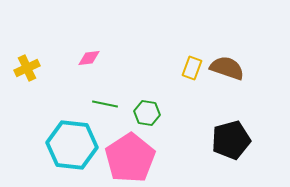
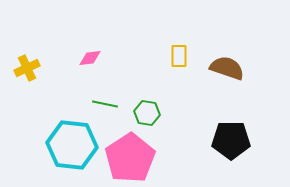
pink diamond: moved 1 px right
yellow rectangle: moved 13 px left, 12 px up; rotated 20 degrees counterclockwise
black pentagon: rotated 15 degrees clockwise
